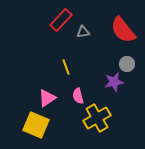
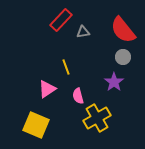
gray circle: moved 4 px left, 7 px up
purple star: rotated 24 degrees counterclockwise
pink triangle: moved 9 px up
